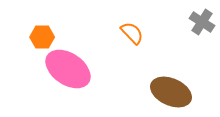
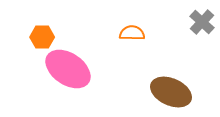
gray cross: rotated 10 degrees clockwise
orange semicircle: rotated 45 degrees counterclockwise
